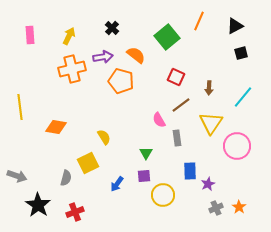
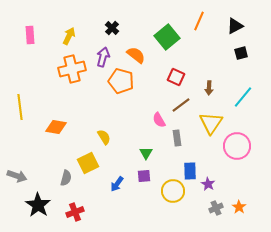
purple arrow: rotated 66 degrees counterclockwise
purple star: rotated 16 degrees counterclockwise
yellow circle: moved 10 px right, 4 px up
